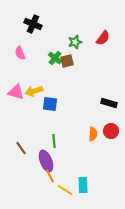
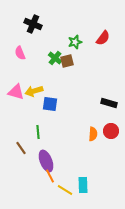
green line: moved 16 px left, 9 px up
